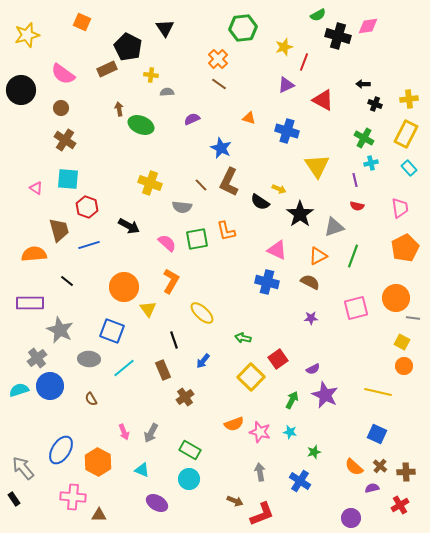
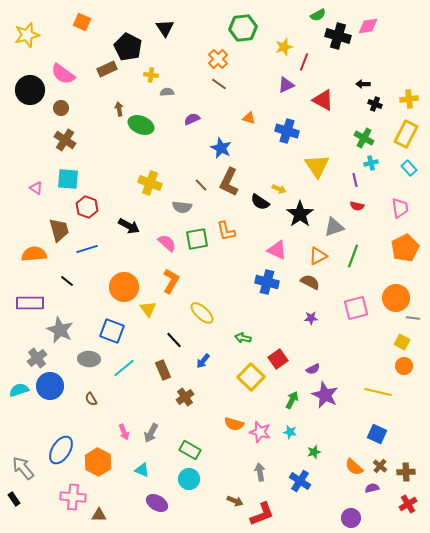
black circle at (21, 90): moved 9 px right
blue line at (89, 245): moved 2 px left, 4 px down
black line at (174, 340): rotated 24 degrees counterclockwise
orange semicircle at (234, 424): rotated 36 degrees clockwise
red cross at (400, 505): moved 8 px right, 1 px up
